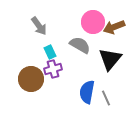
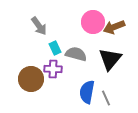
gray semicircle: moved 4 px left, 9 px down; rotated 15 degrees counterclockwise
cyan rectangle: moved 5 px right, 4 px up
purple cross: rotated 18 degrees clockwise
